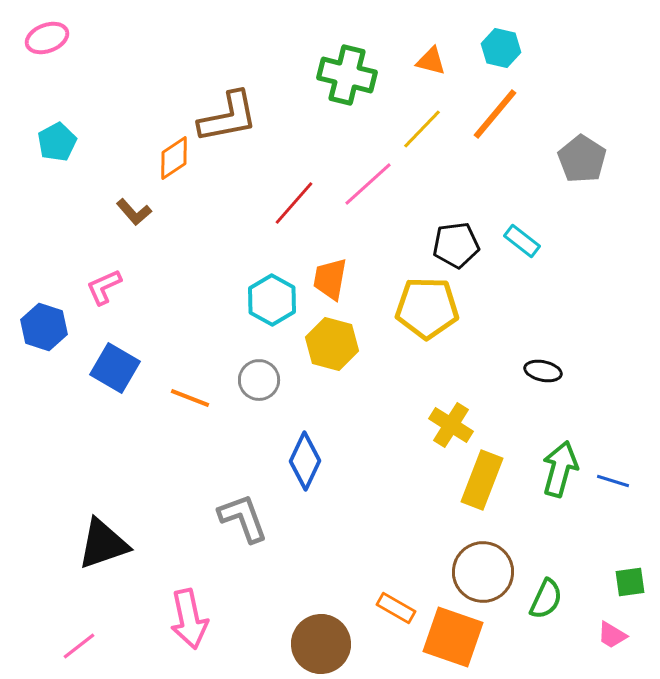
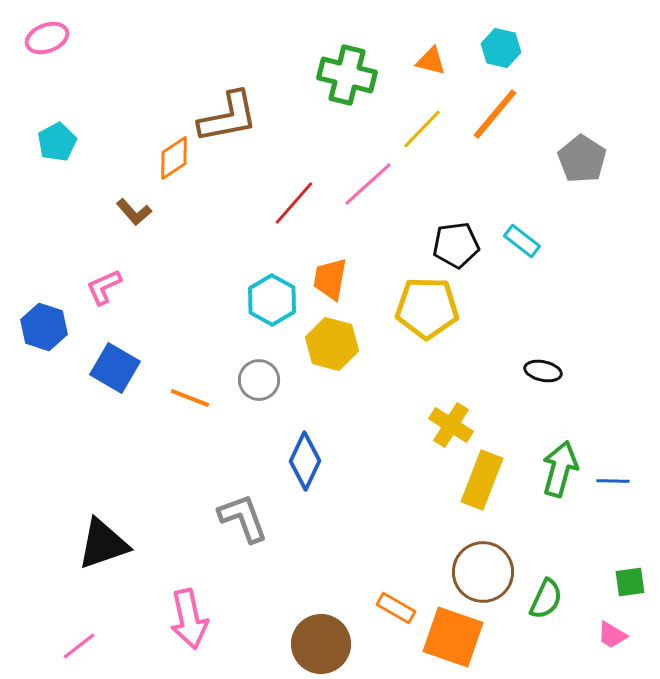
blue line at (613, 481): rotated 16 degrees counterclockwise
